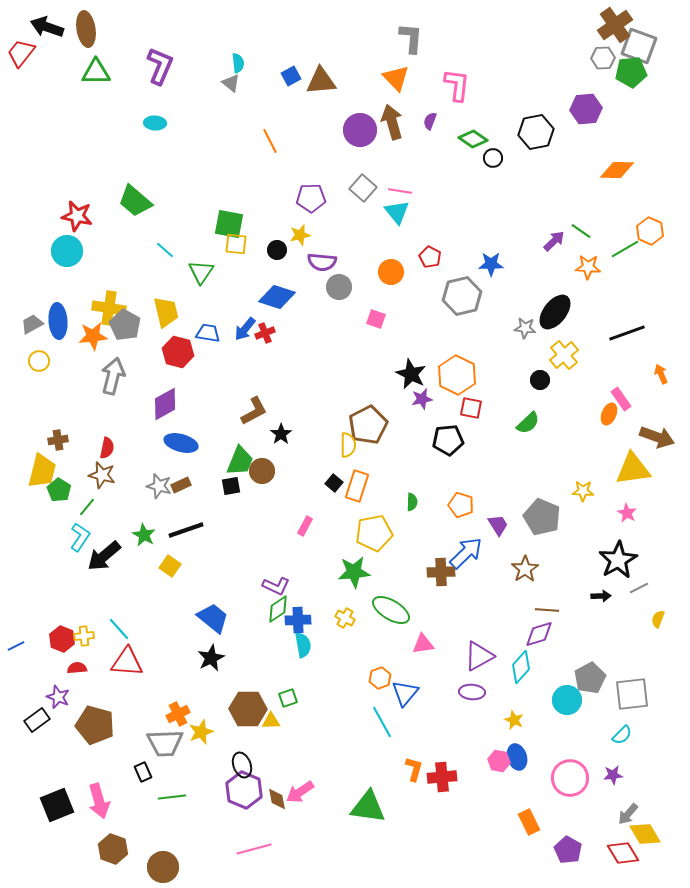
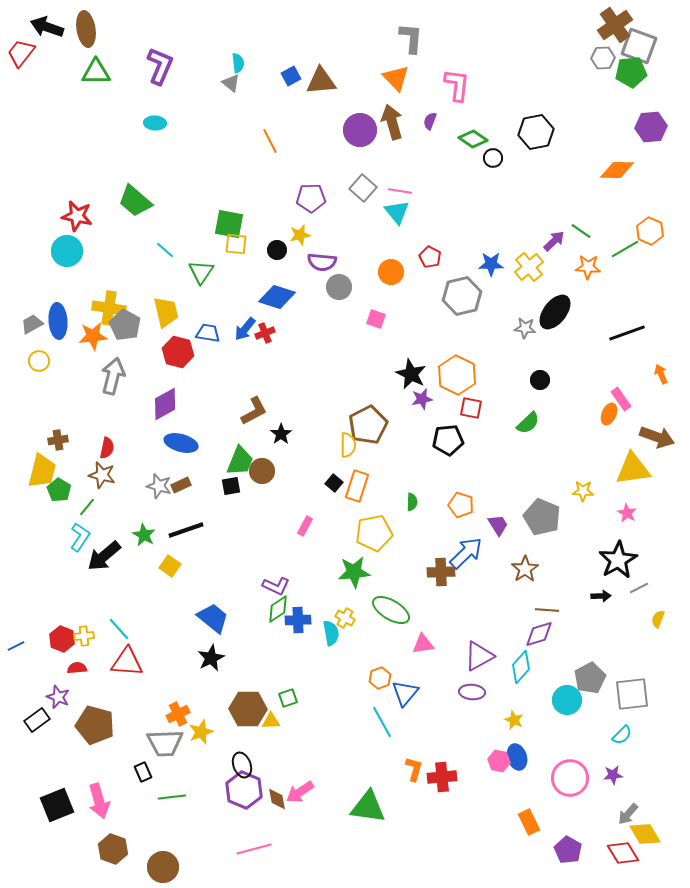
purple hexagon at (586, 109): moved 65 px right, 18 px down
yellow cross at (564, 355): moved 35 px left, 88 px up
cyan semicircle at (303, 645): moved 28 px right, 12 px up
